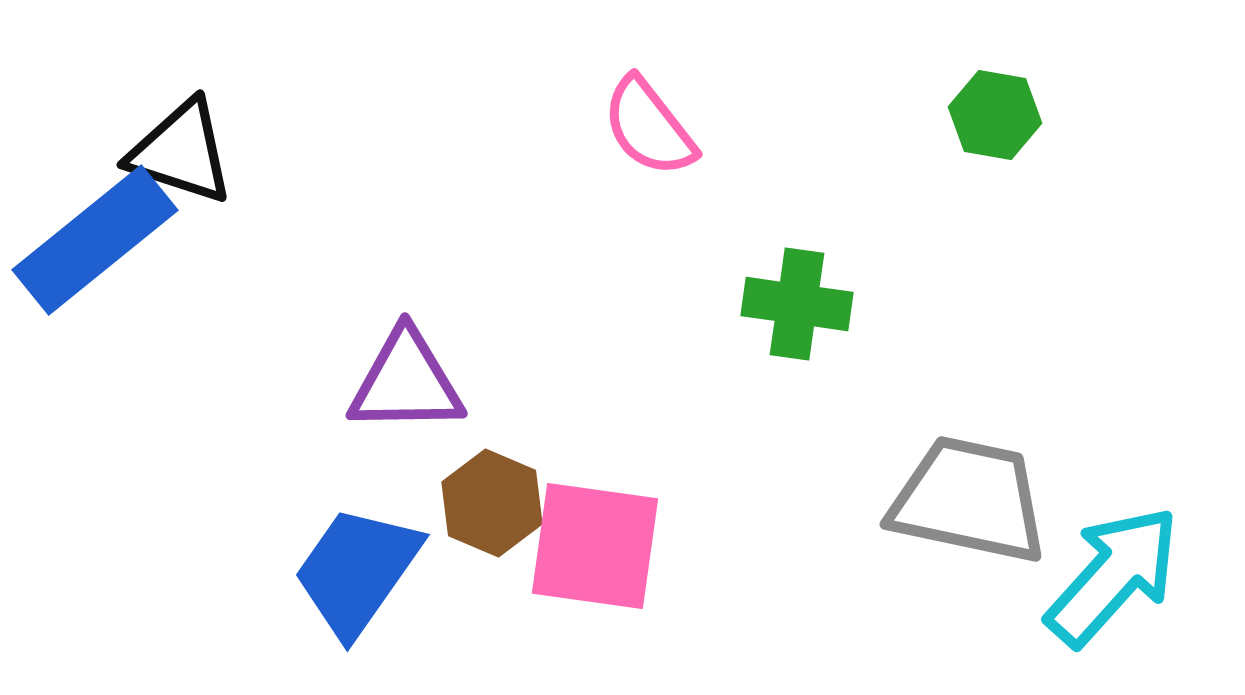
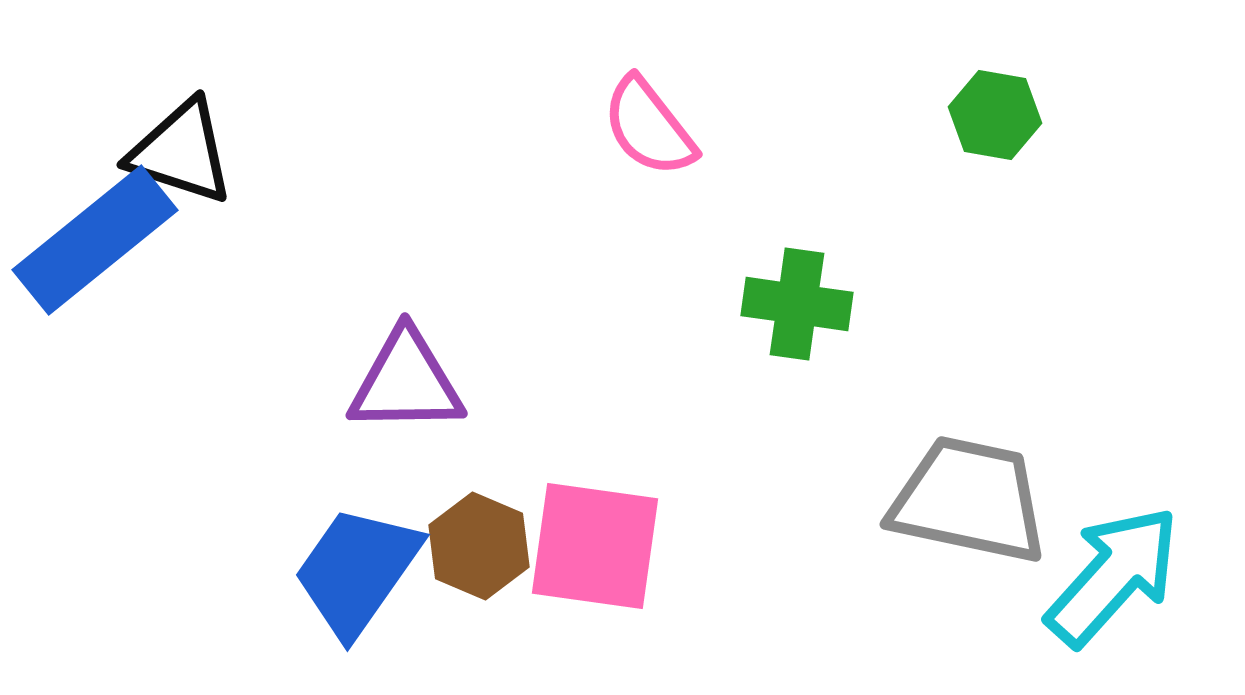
brown hexagon: moved 13 px left, 43 px down
